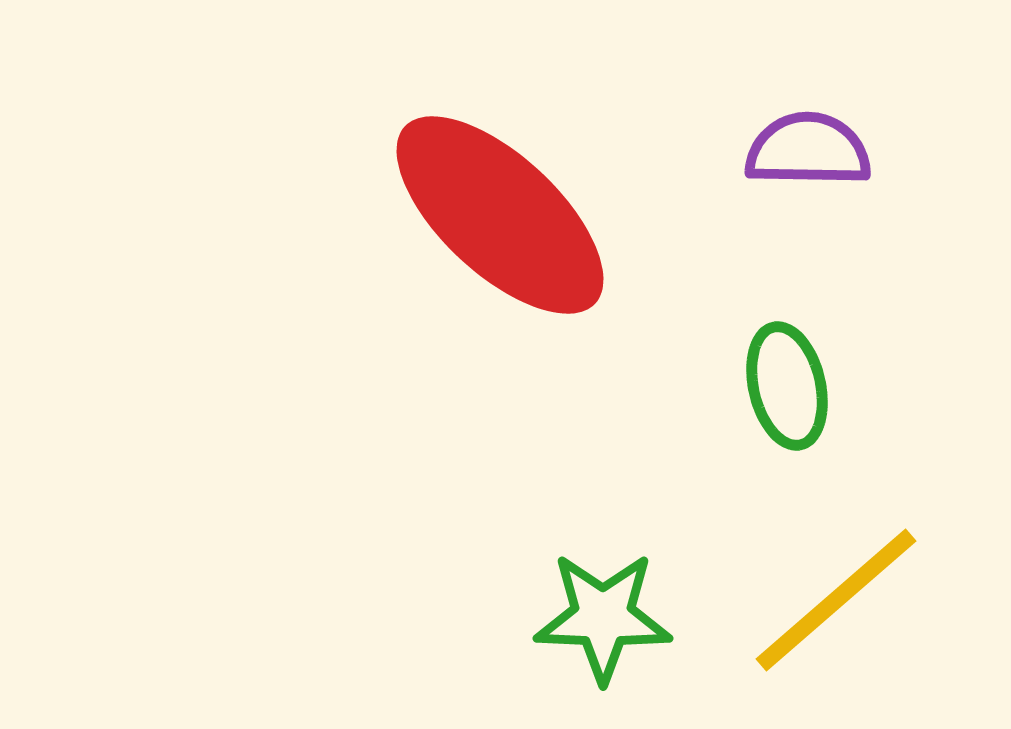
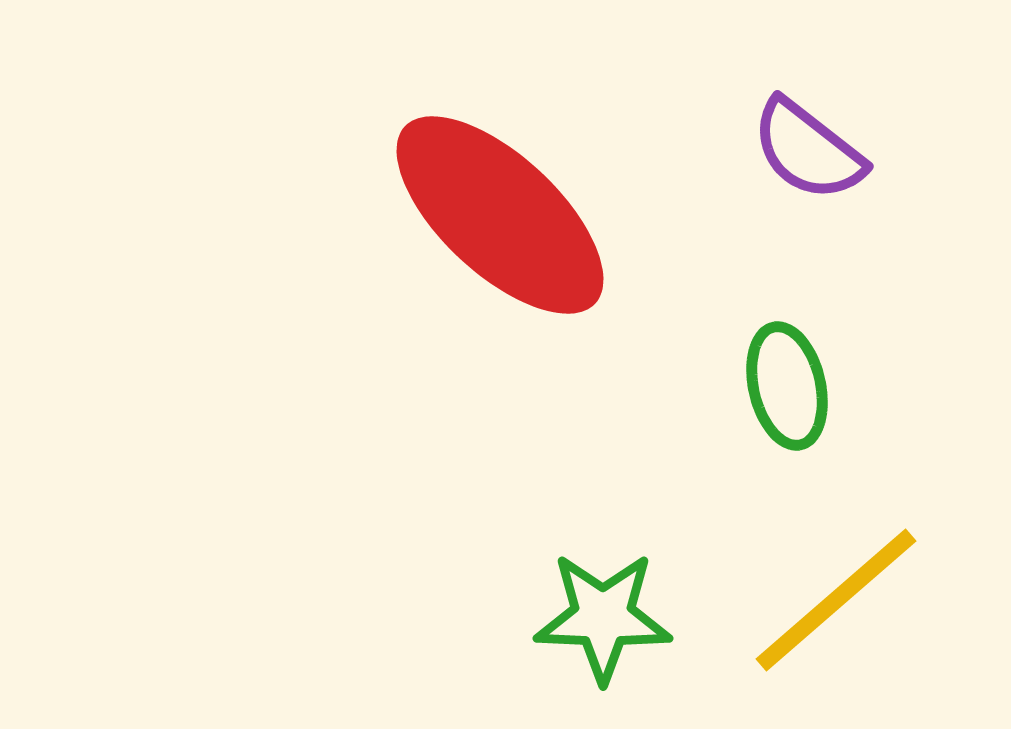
purple semicircle: rotated 143 degrees counterclockwise
